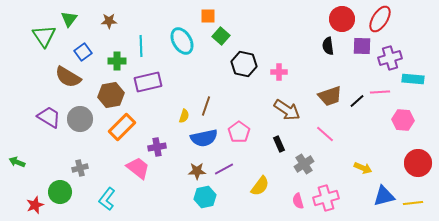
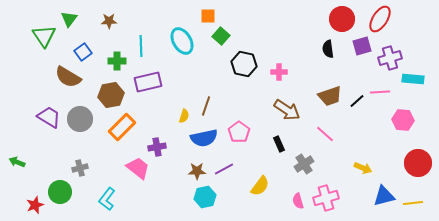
black semicircle at (328, 46): moved 3 px down
purple square at (362, 46): rotated 18 degrees counterclockwise
